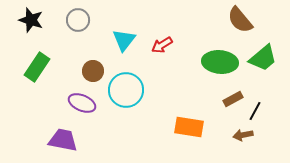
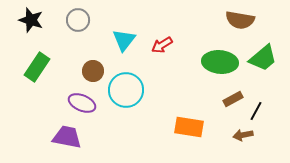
brown semicircle: rotated 40 degrees counterclockwise
black line: moved 1 px right
purple trapezoid: moved 4 px right, 3 px up
